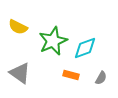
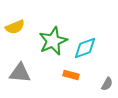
yellow semicircle: moved 3 px left; rotated 48 degrees counterclockwise
gray triangle: rotated 30 degrees counterclockwise
gray semicircle: moved 6 px right, 6 px down
